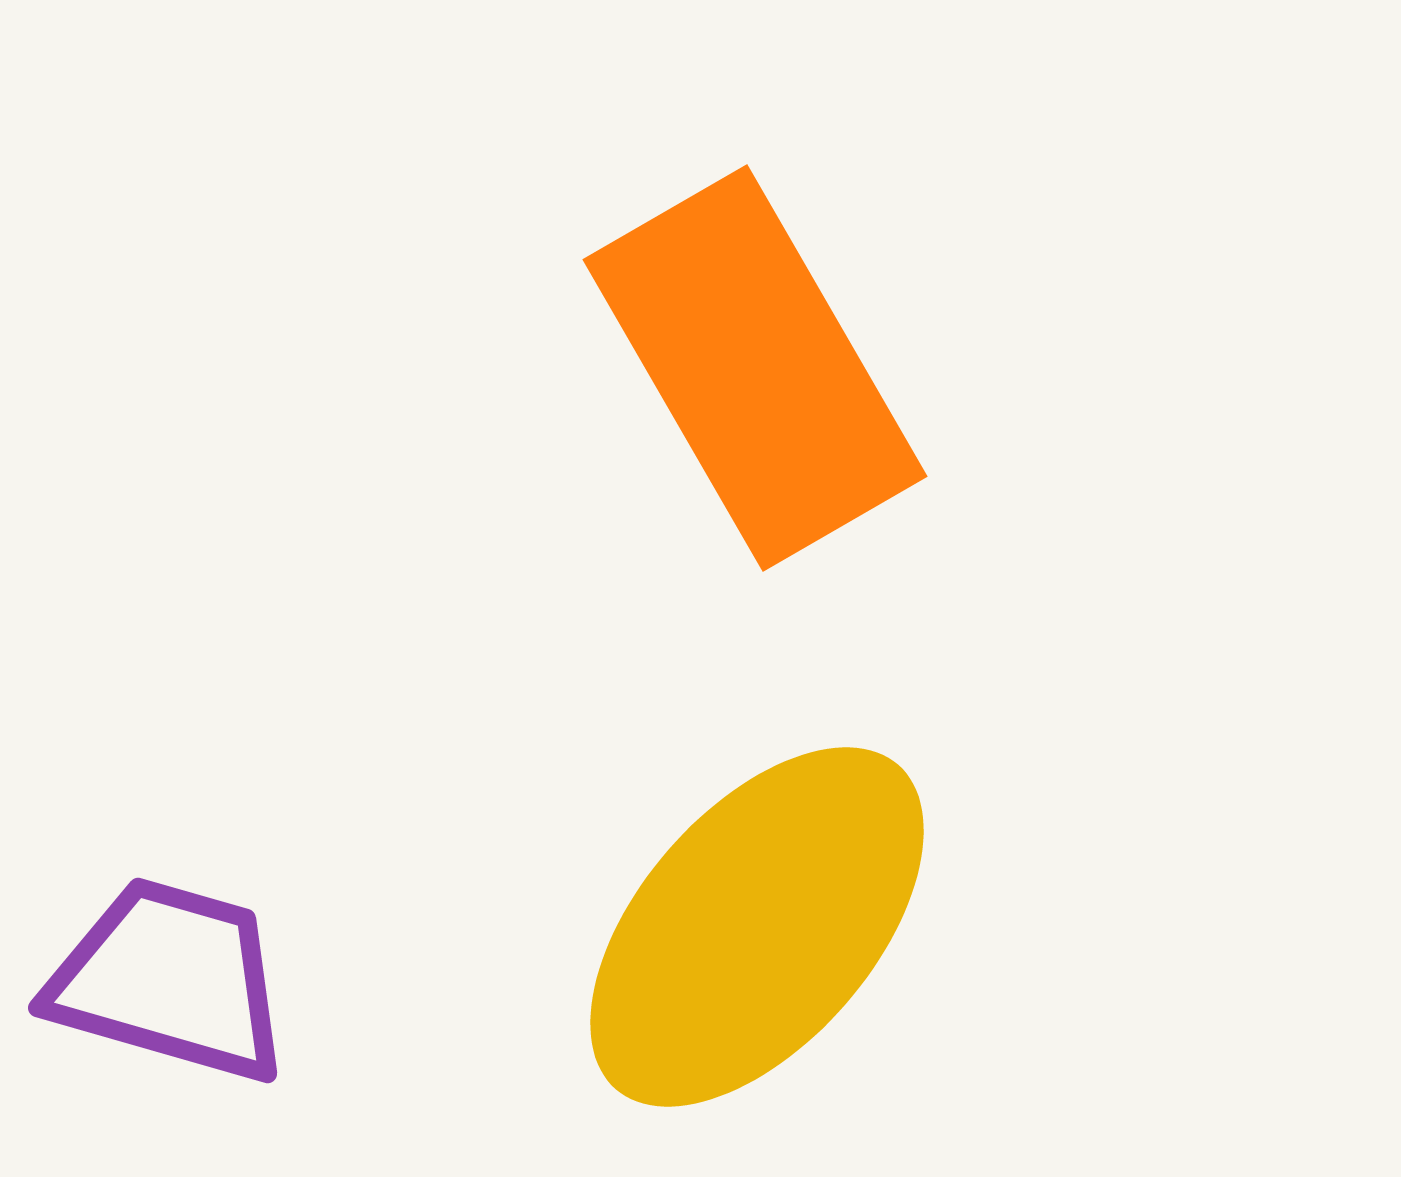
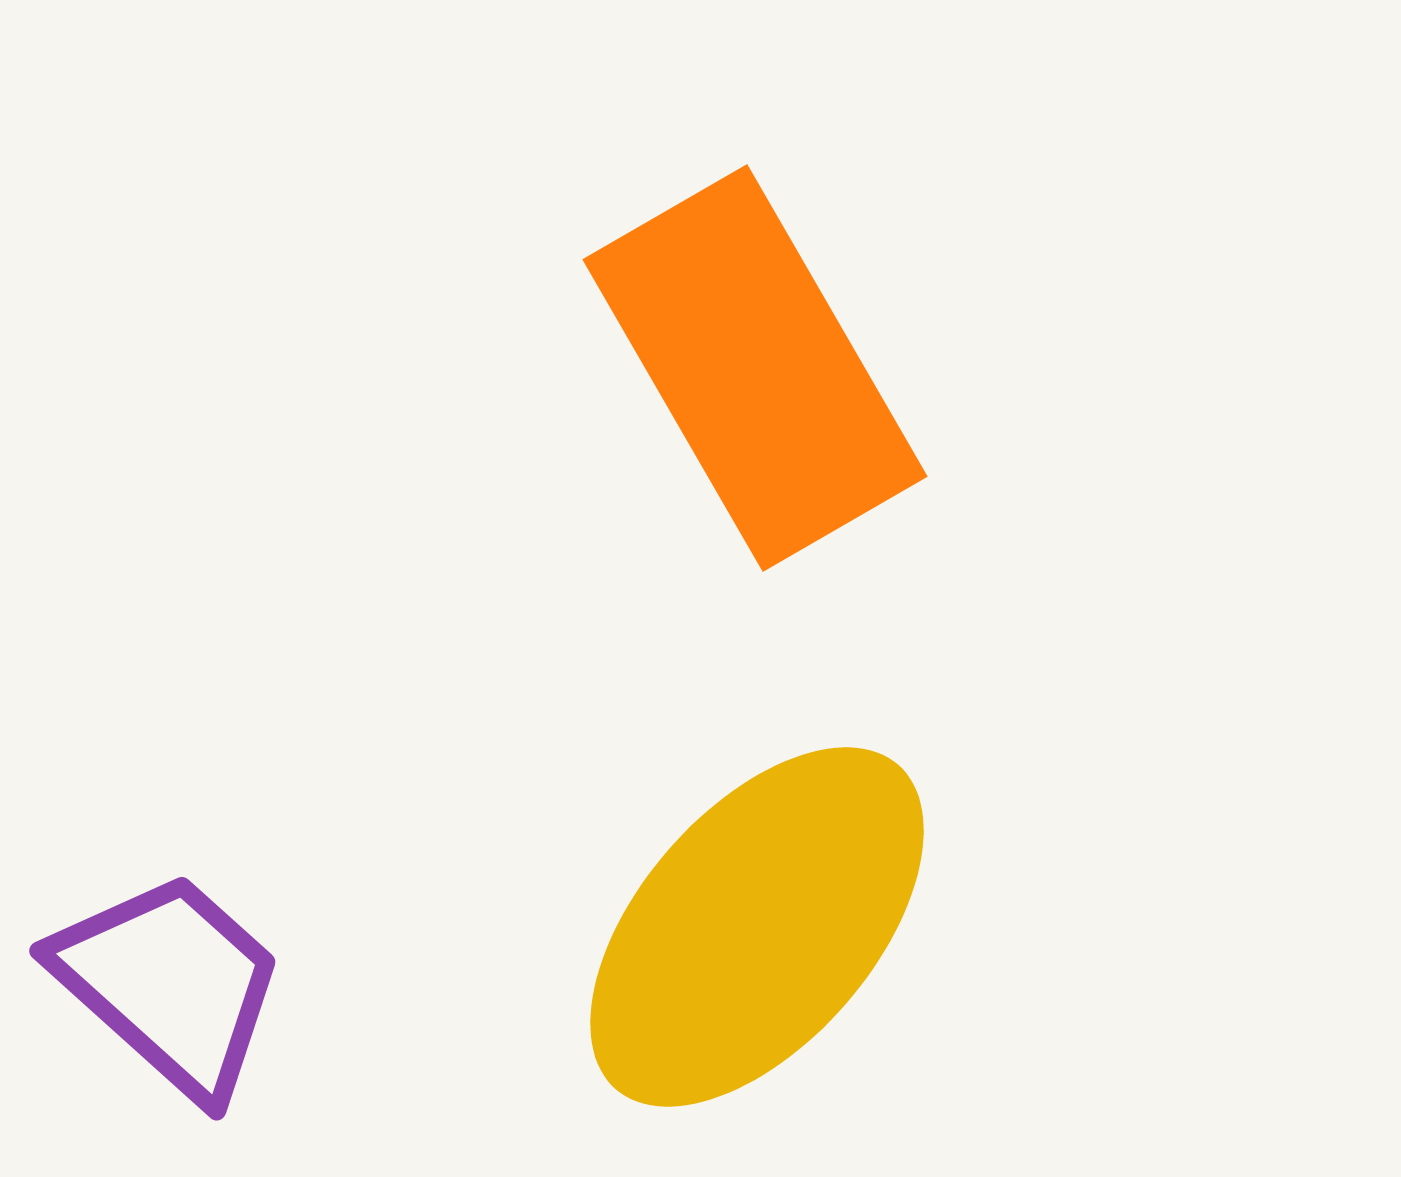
purple trapezoid: moved 4 px down; rotated 26 degrees clockwise
